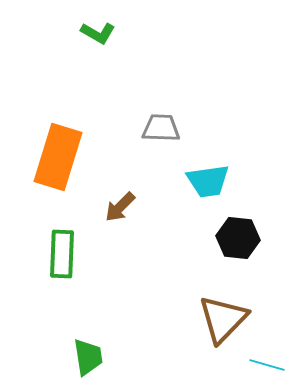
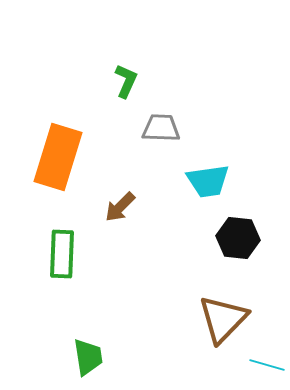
green L-shape: moved 28 px right, 48 px down; rotated 96 degrees counterclockwise
